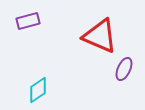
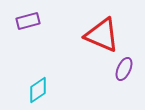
red triangle: moved 2 px right, 1 px up
